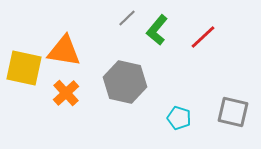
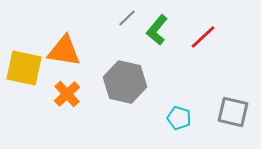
orange cross: moved 1 px right, 1 px down
